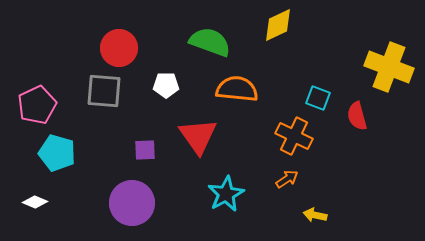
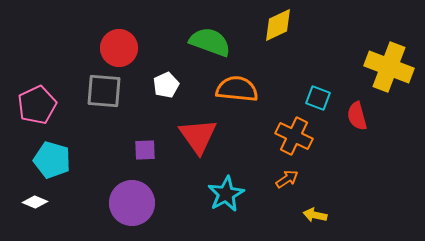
white pentagon: rotated 25 degrees counterclockwise
cyan pentagon: moved 5 px left, 7 px down
